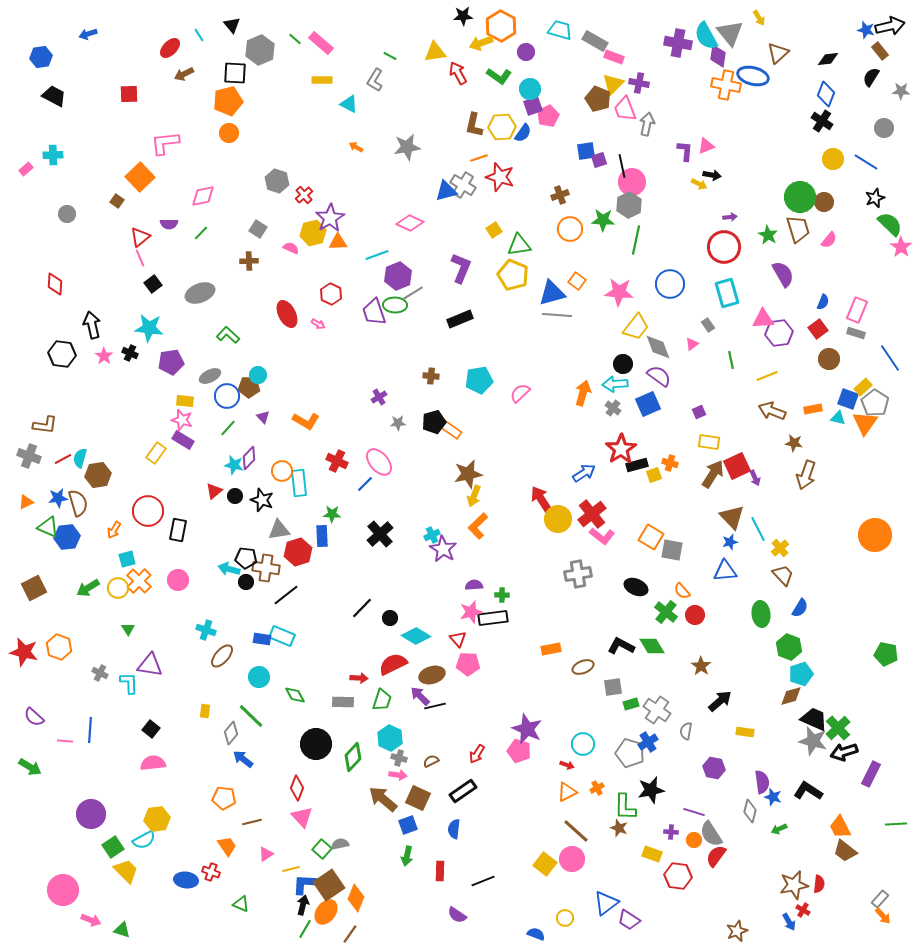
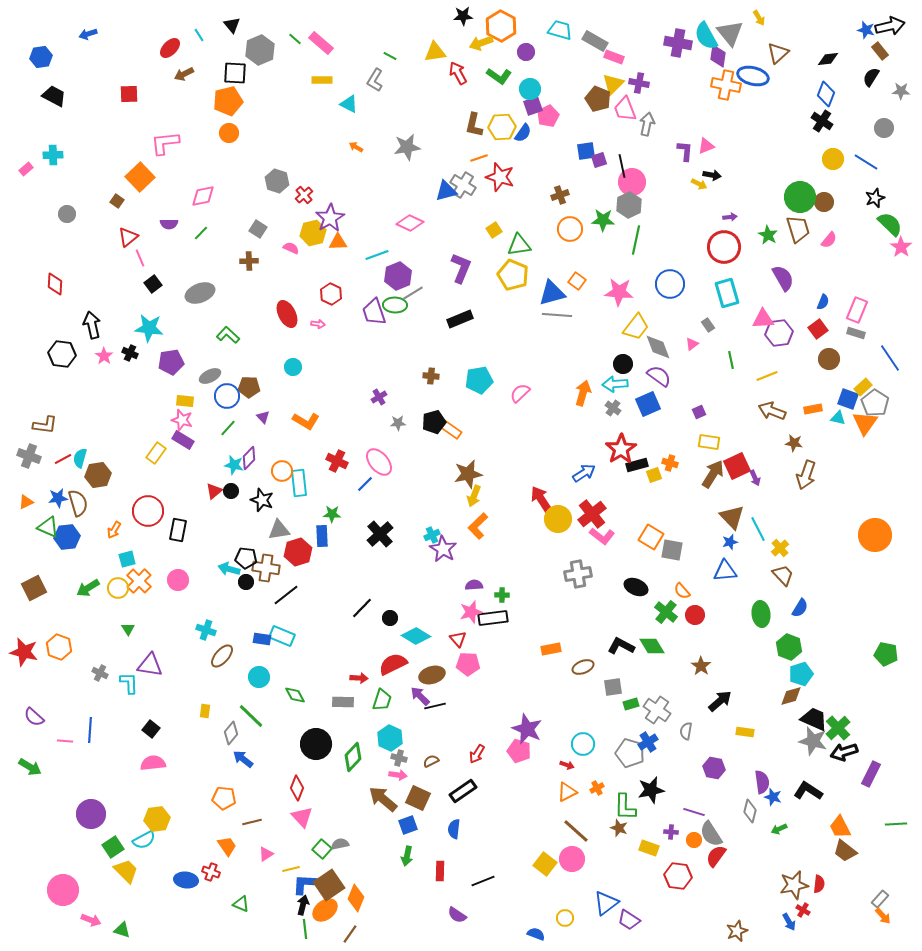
red triangle at (140, 237): moved 12 px left
purple semicircle at (783, 274): moved 4 px down
pink arrow at (318, 324): rotated 24 degrees counterclockwise
cyan circle at (258, 375): moved 35 px right, 8 px up
black circle at (235, 496): moved 4 px left, 5 px up
yellow rectangle at (652, 854): moved 3 px left, 6 px up
orange ellipse at (326, 912): moved 1 px left, 2 px up; rotated 15 degrees clockwise
green line at (305, 929): rotated 36 degrees counterclockwise
